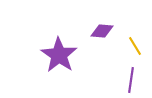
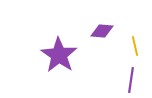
yellow line: rotated 18 degrees clockwise
